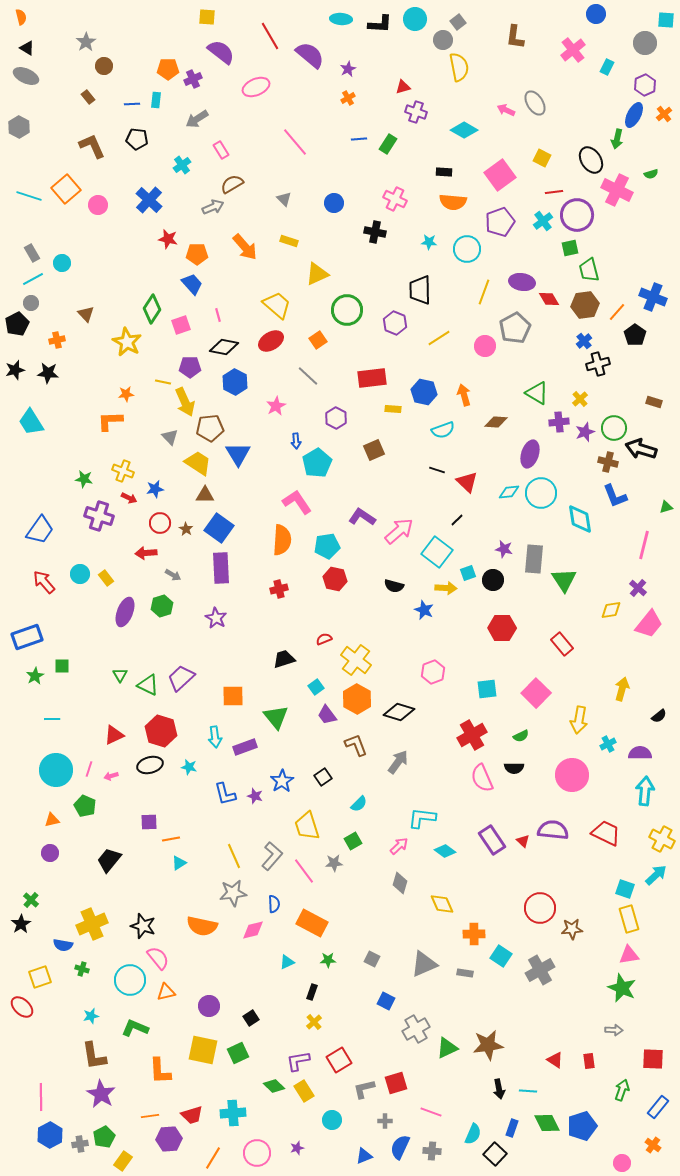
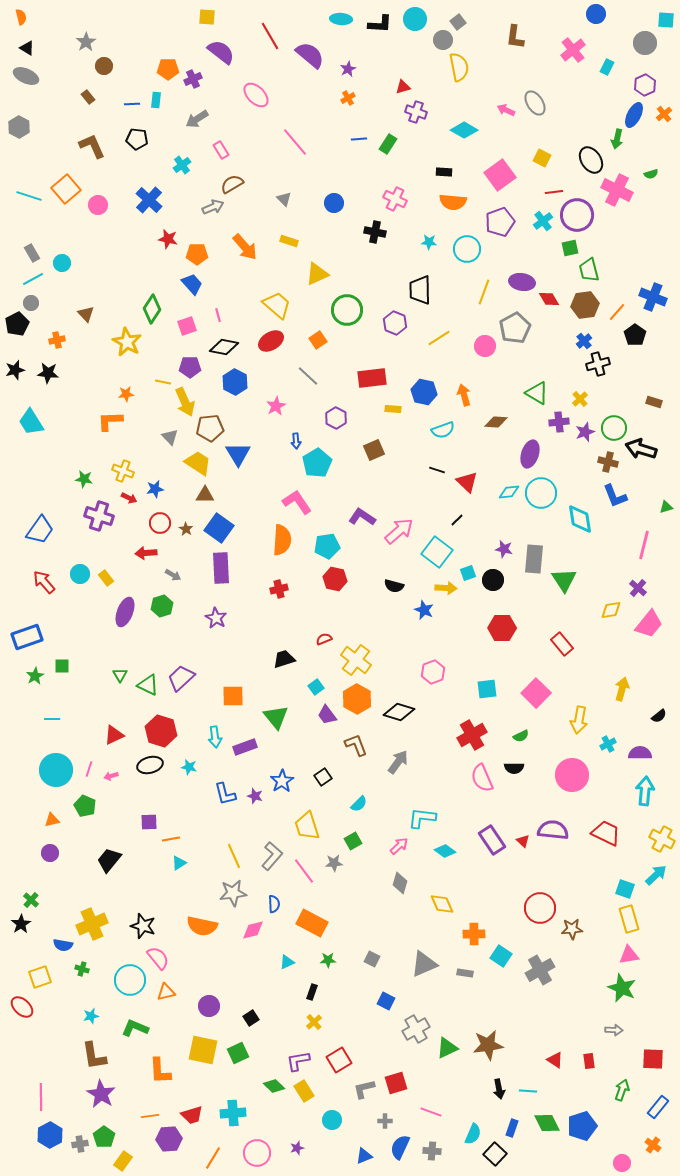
pink ellipse at (256, 87): moved 8 px down; rotated 68 degrees clockwise
pink square at (181, 325): moved 6 px right, 1 px down
green pentagon at (104, 1137): rotated 10 degrees counterclockwise
